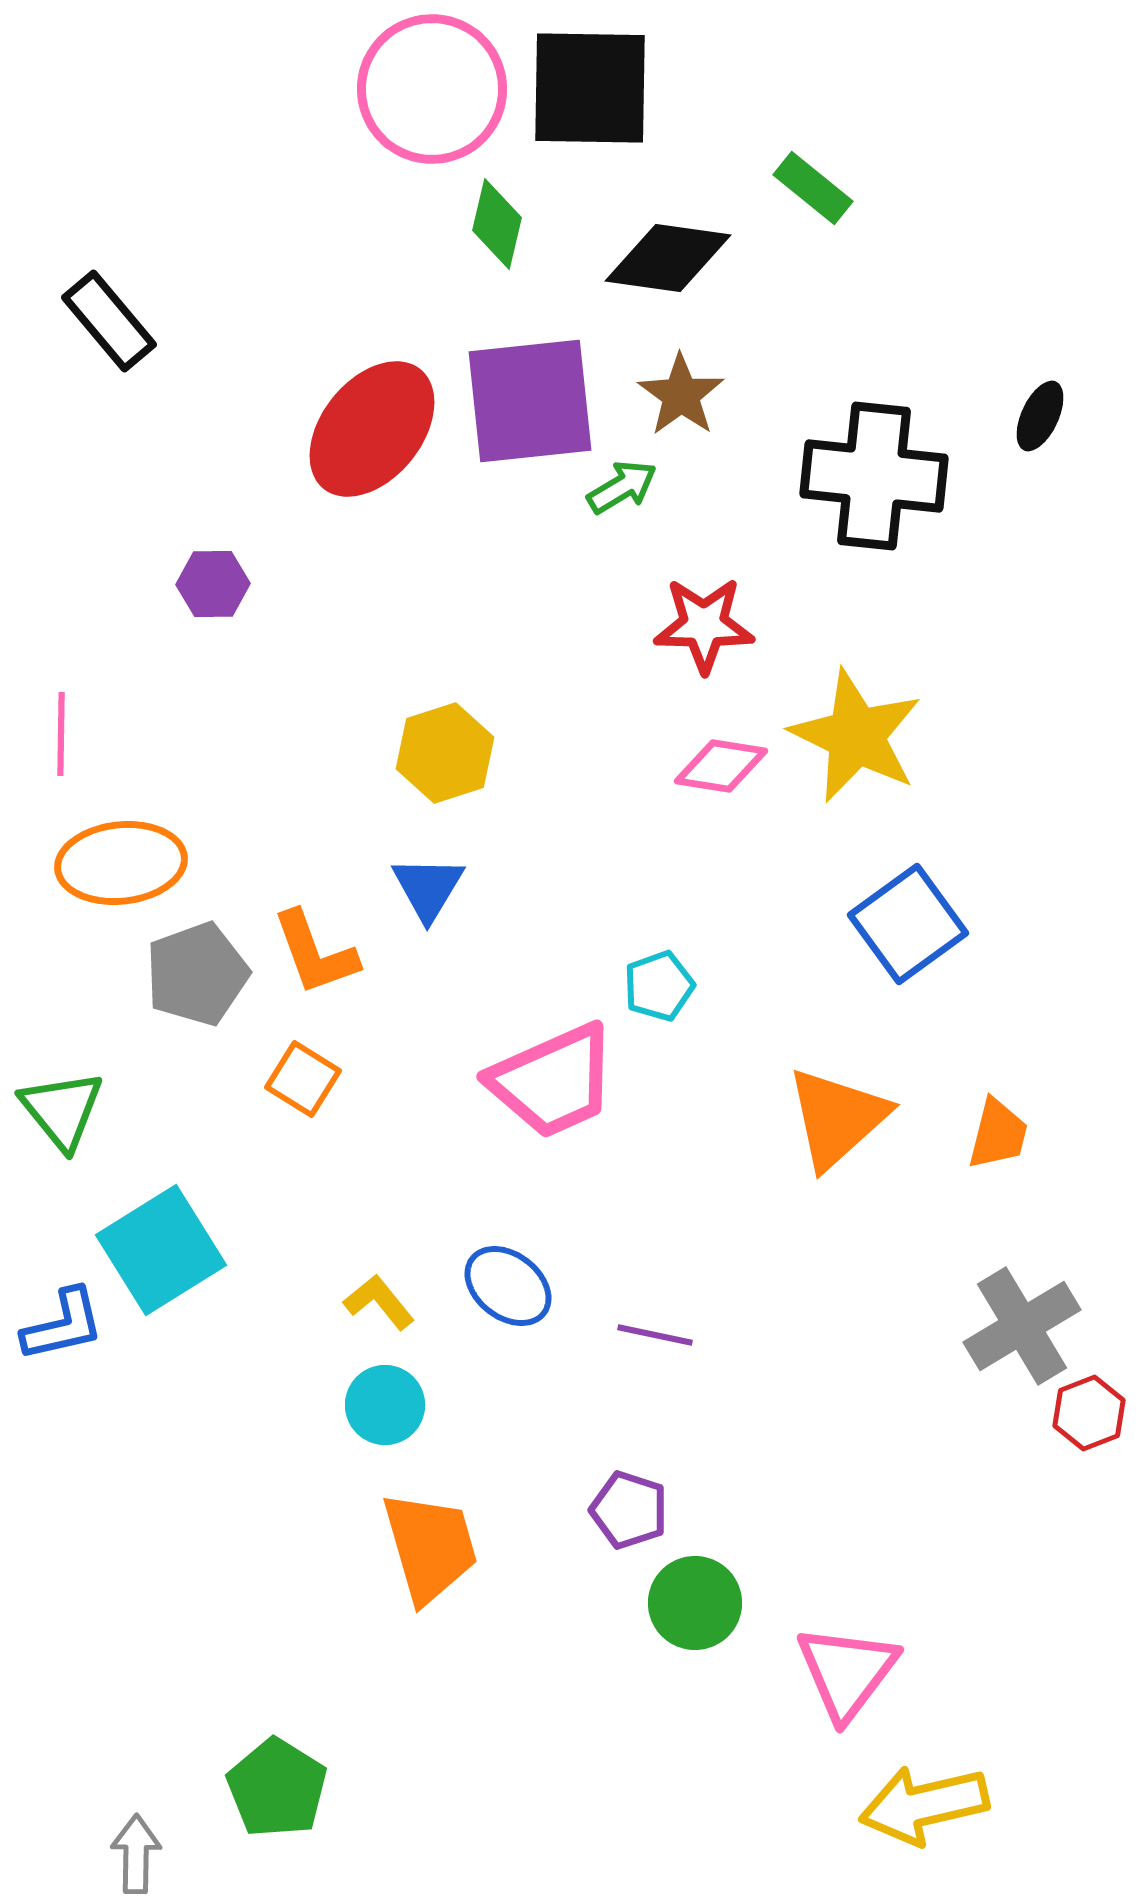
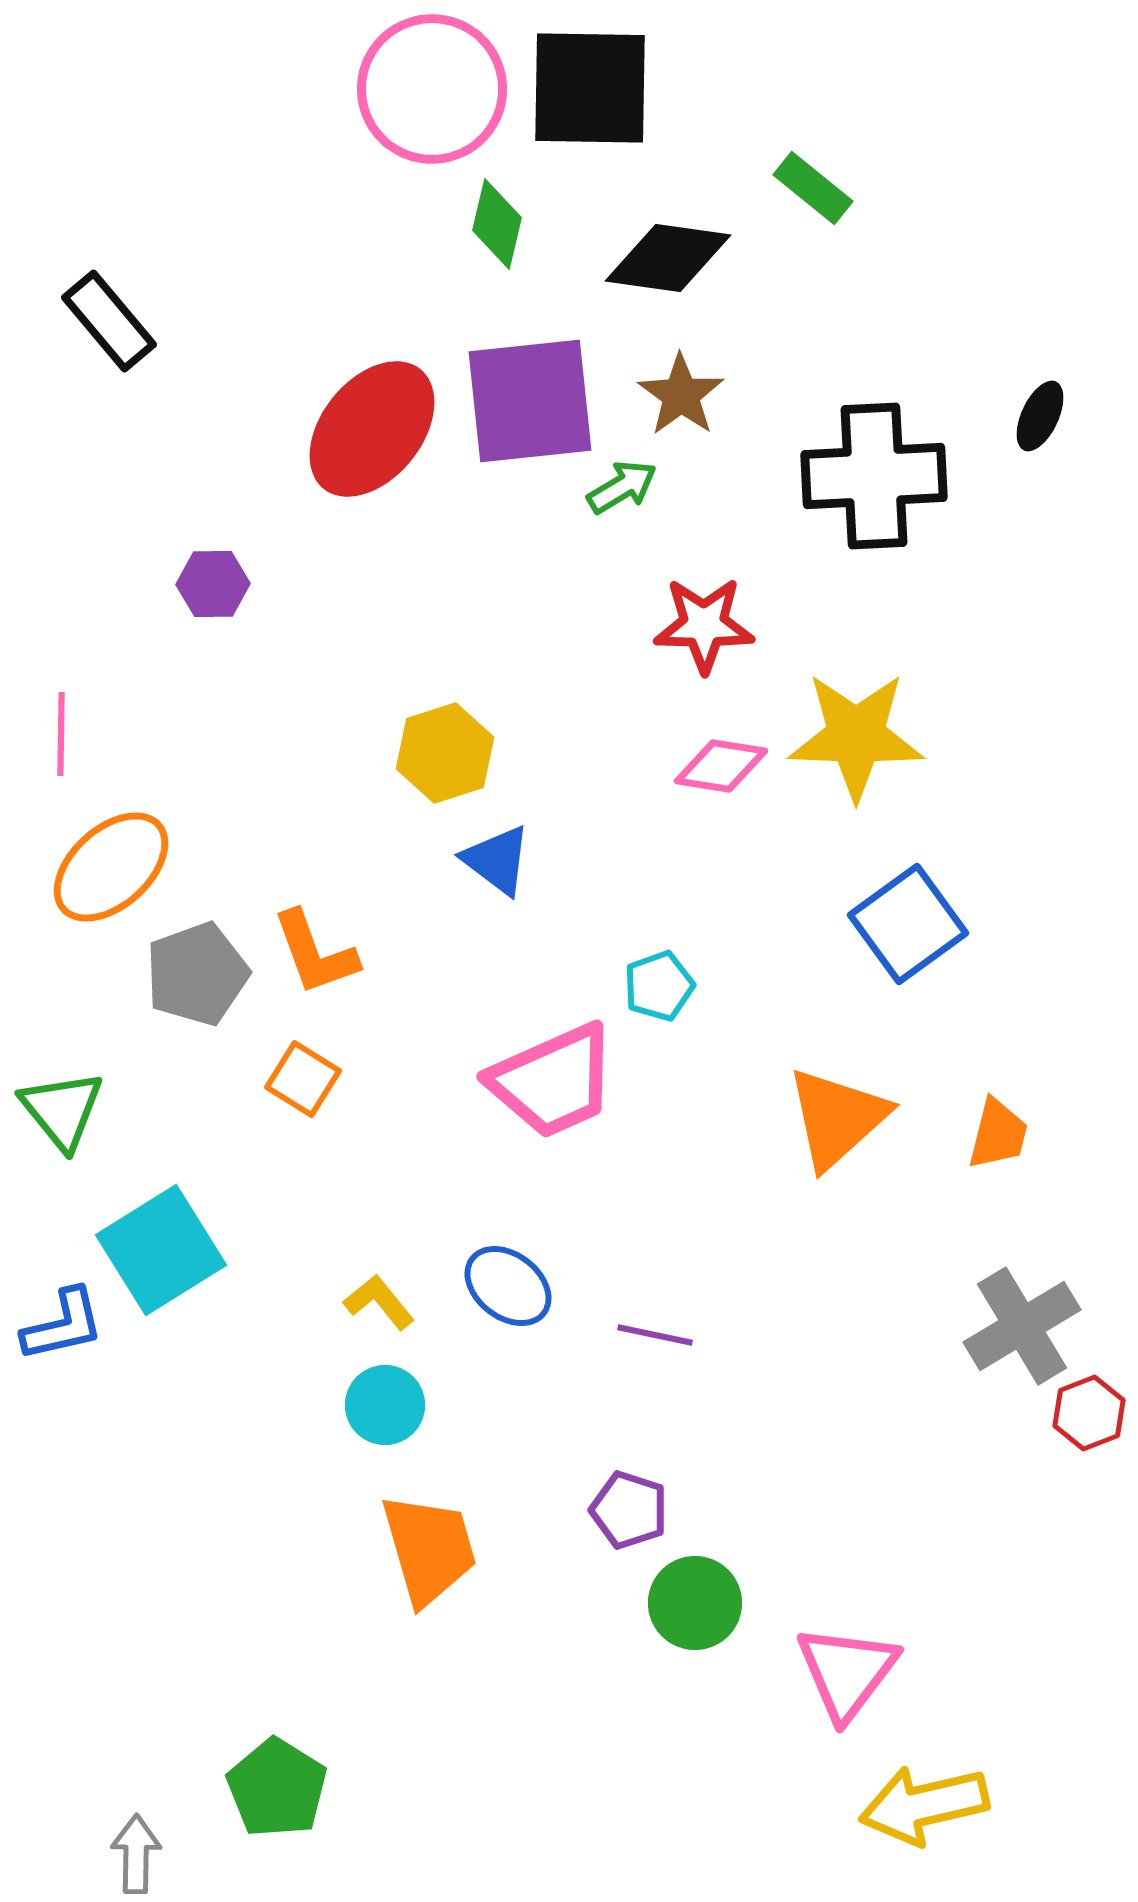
black cross at (874, 476): rotated 9 degrees counterclockwise
yellow star at (856, 736): rotated 24 degrees counterclockwise
orange ellipse at (121, 863): moved 10 px left, 4 px down; rotated 36 degrees counterclockwise
blue triangle at (428, 888): moved 69 px right, 28 px up; rotated 24 degrees counterclockwise
orange trapezoid at (430, 1547): moved 1 px left, 2 px down
